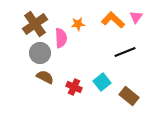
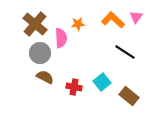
brown cross: rotated 15 degrees counterclockwise
black line: rotated 55 degrees clockwise
red cross: rotated 14 degrees counterclockwise
